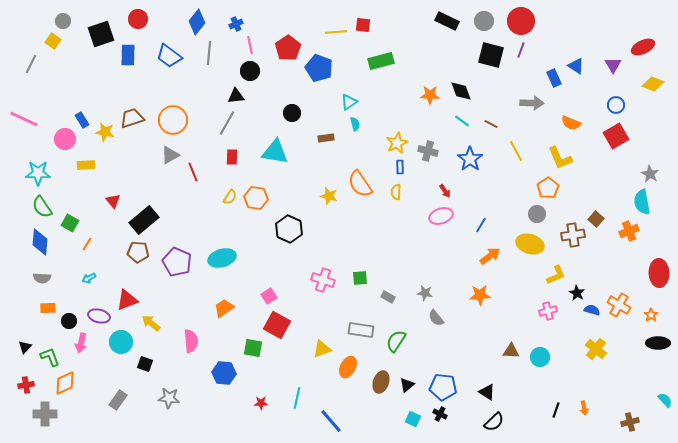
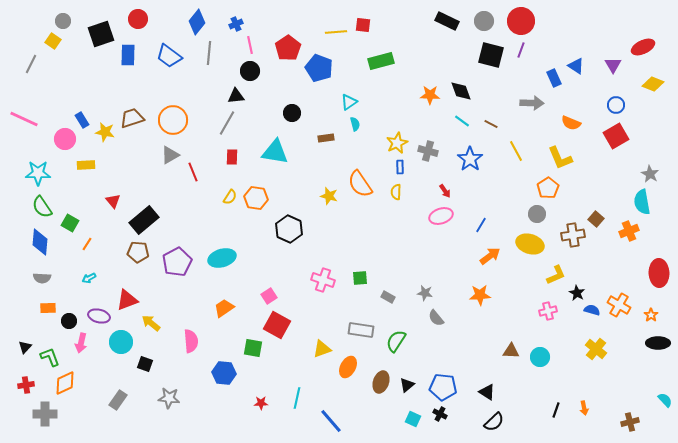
purple pentagon at (177, 262): rotated 20 degrees clockwise
